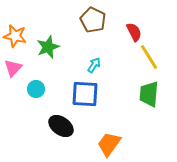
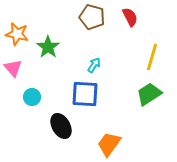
brown pentagon: moved 1 px left, 3 px up; rotated 10 degrees counterclockwise
red semicircle: moved 4 px left, 15 px up
orange star: moved 2 px right, 2 px up
green star: rotated 15 degrees counterclockwise
yellow line: moved 3 px right; rotated 48 degrees clockwise
pink triangle: rotated 24 degrees counterclockwise
cyan circle: moved 4 px left, 8 px down
green trapezoid: rotated 52 degrees clockwise
black ellipse: rotated 25 degrees clockwise
